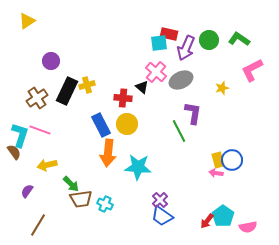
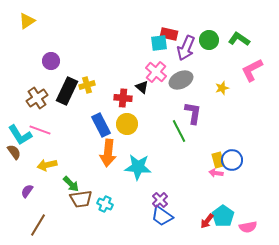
cyan L-shape: rotated 130 degrees clockwise
